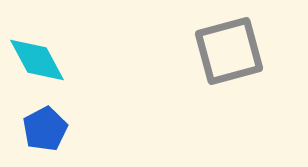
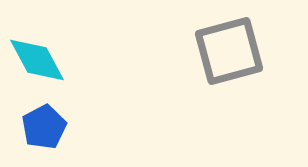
blue pentagon: moved 1 px left, 2 px up
